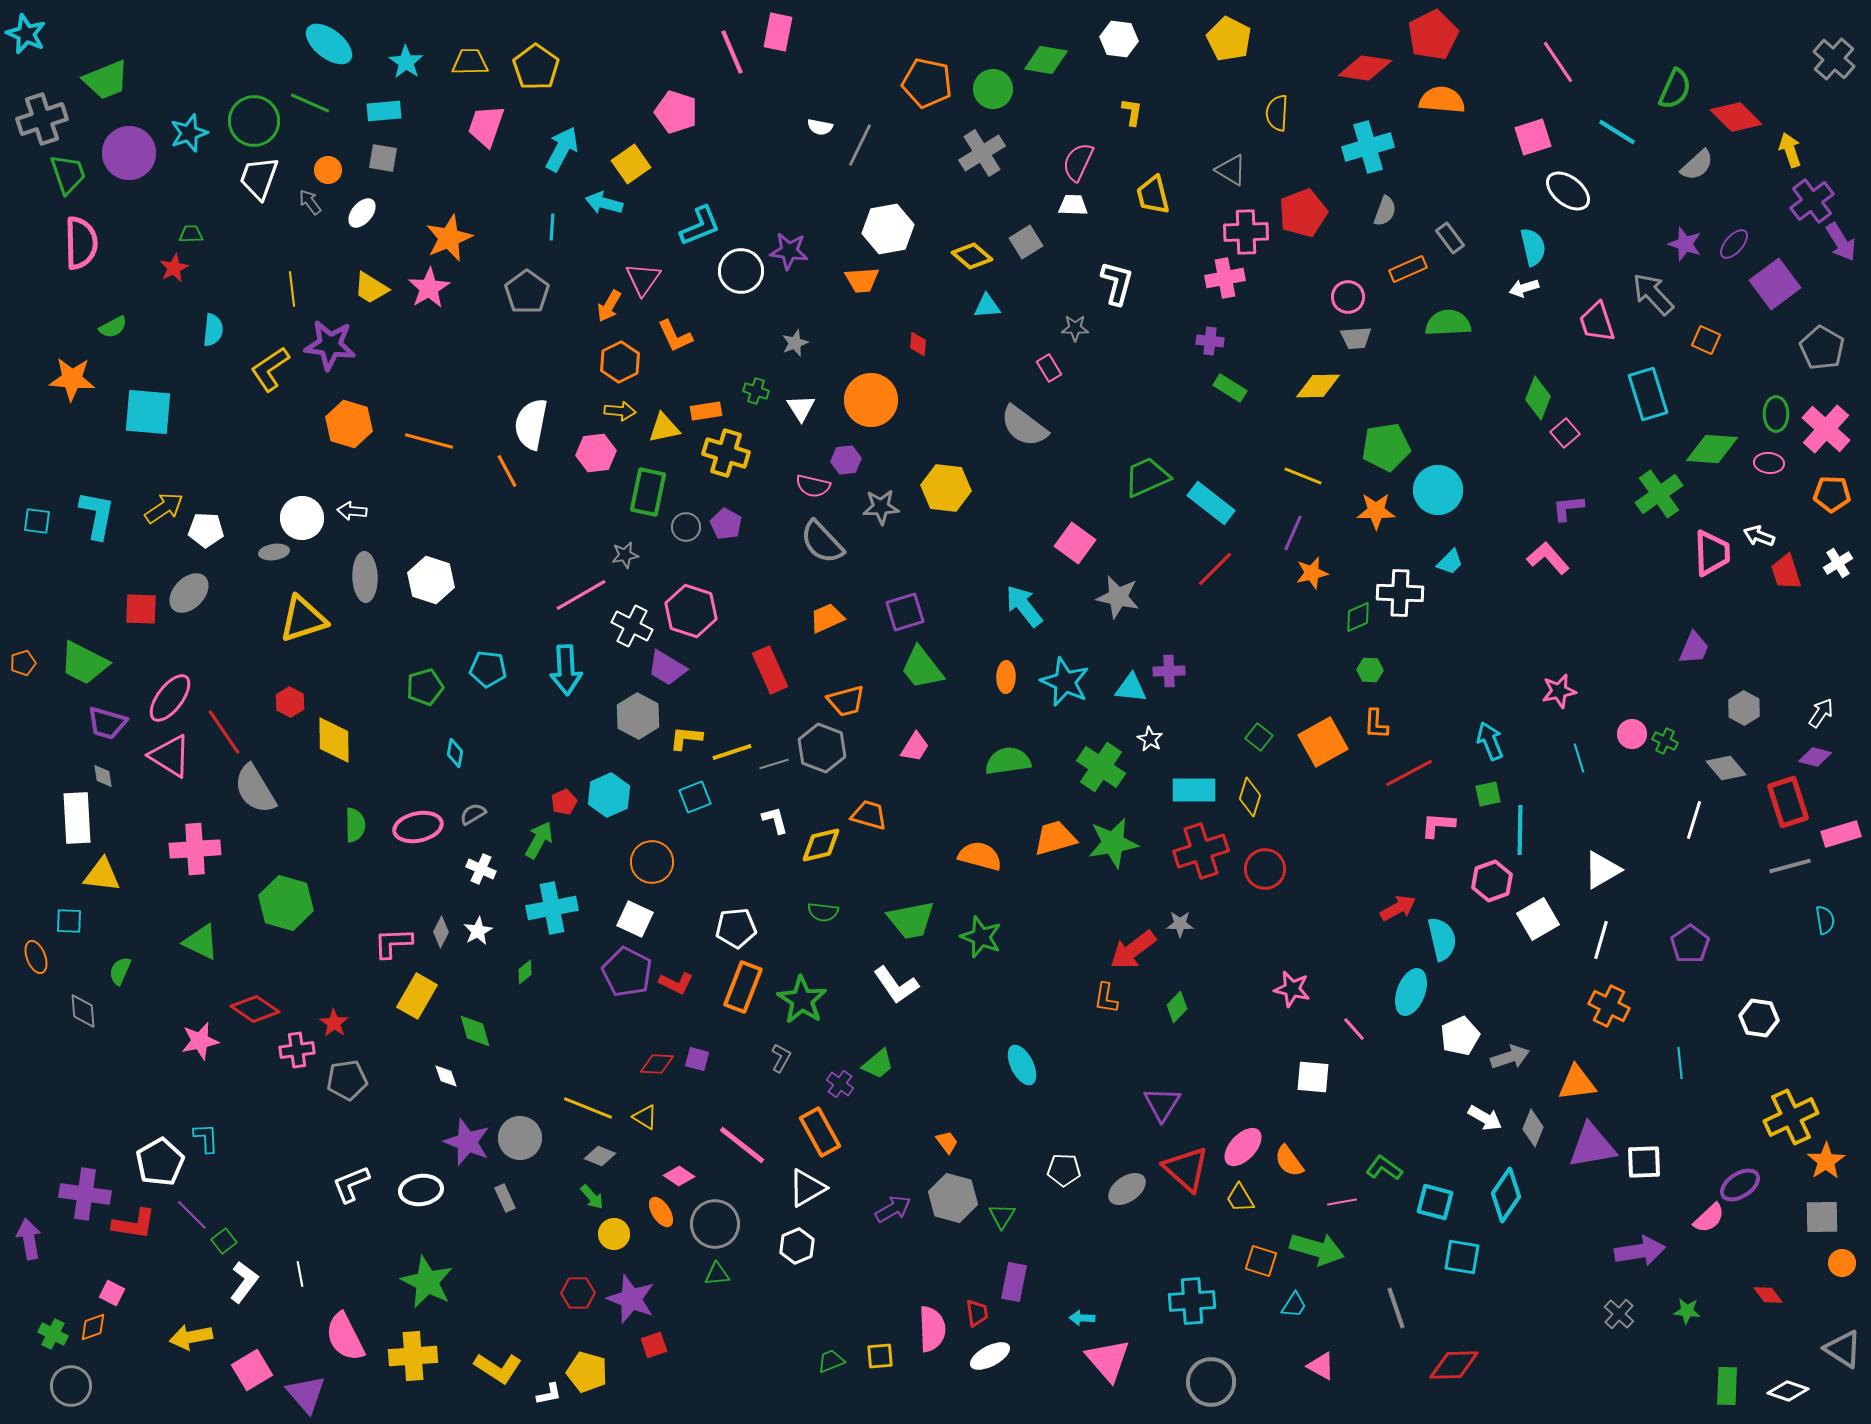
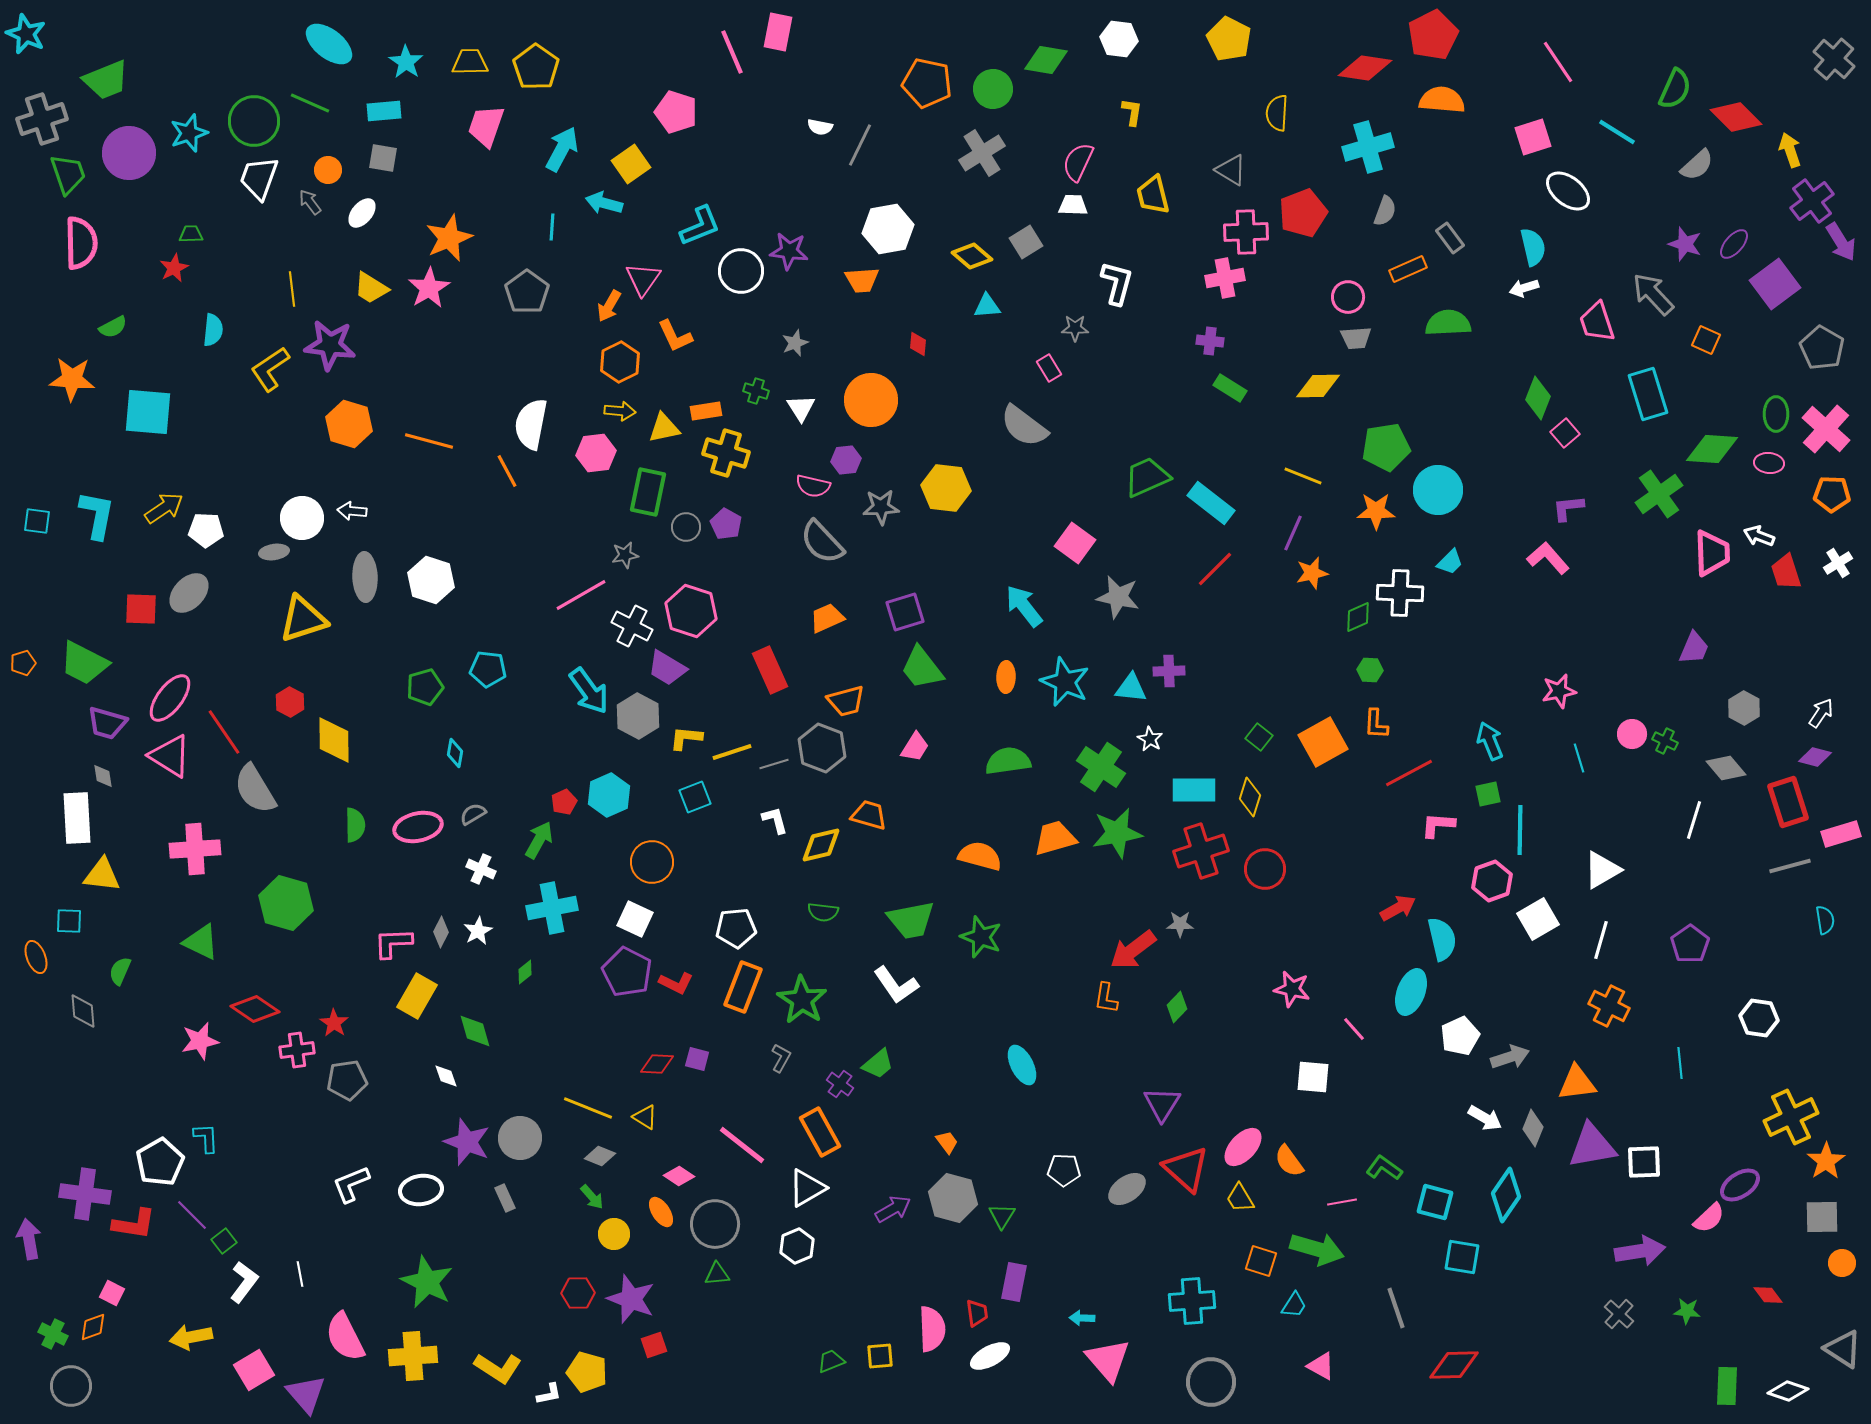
cyan arrow at (566, 670): moved 23 px right, 21 px down; rotated 33 degrees counterclockwise
green star at (1113, 843): moved 4 px right, 10 px up
pink square at (252, 1370): moved 2 px right
